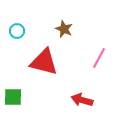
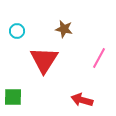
brown star: rotated 12 degrees counterclockwise
red triangle: moved 2 px up; rotated 48 degrees clockwise
